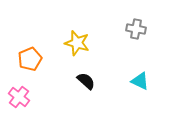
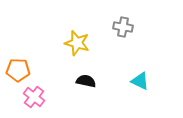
gray cross: moved 13 px left, 2 px up
orange pentagon: moved 12 px left, 11 px down; rotated 25 degrees clockwise
black semicircle: rotated 30 degrees counterclockwise
pink cross: moved 15 px right
